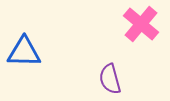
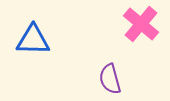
blue triangle: moved 9 px right, 12 px up
